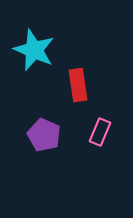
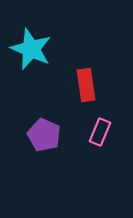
cyan star: moved 3 px left, 1 px up
red rectangle: moved 8 px right
